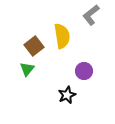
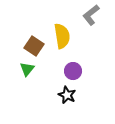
brown square: rotated 18 degrees counterclockwise
purple circle: moved 11 px left
black star: rotated 24 degrees counterclockwise
